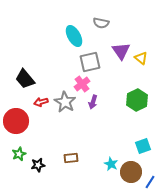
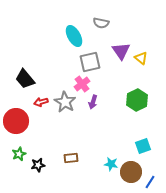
cyan star: rotated 16 degrees counterclockwise
